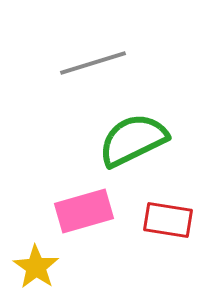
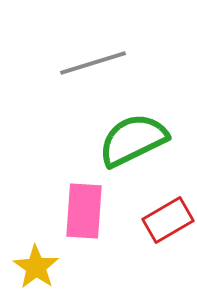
pink rectangle: rotated 70 degrees counterclockwise
red rectangle: rotated 39 degrees counterclockwise
